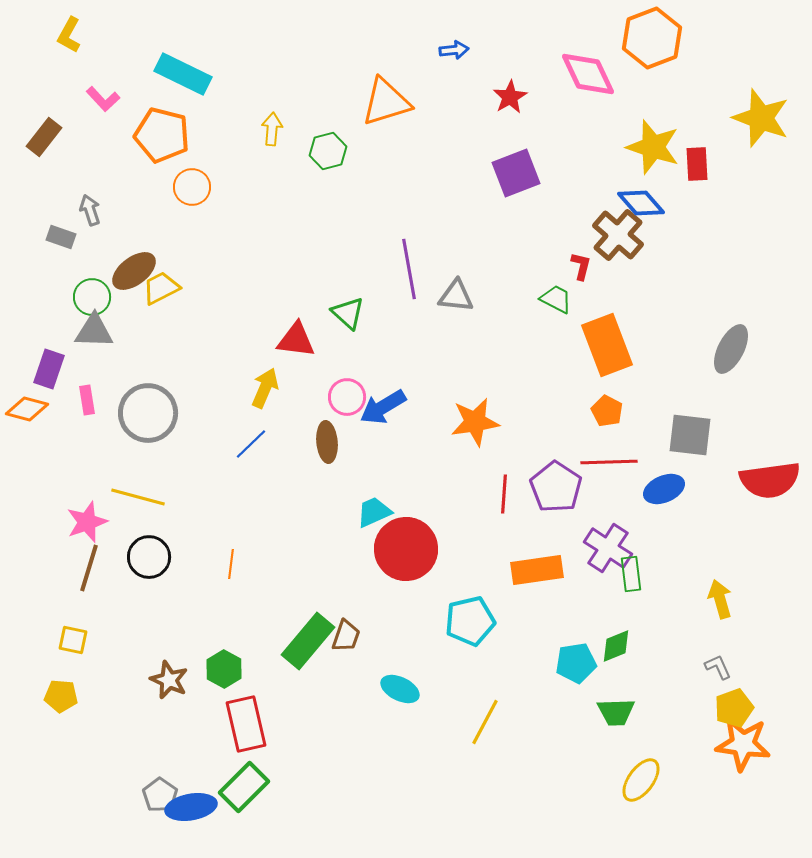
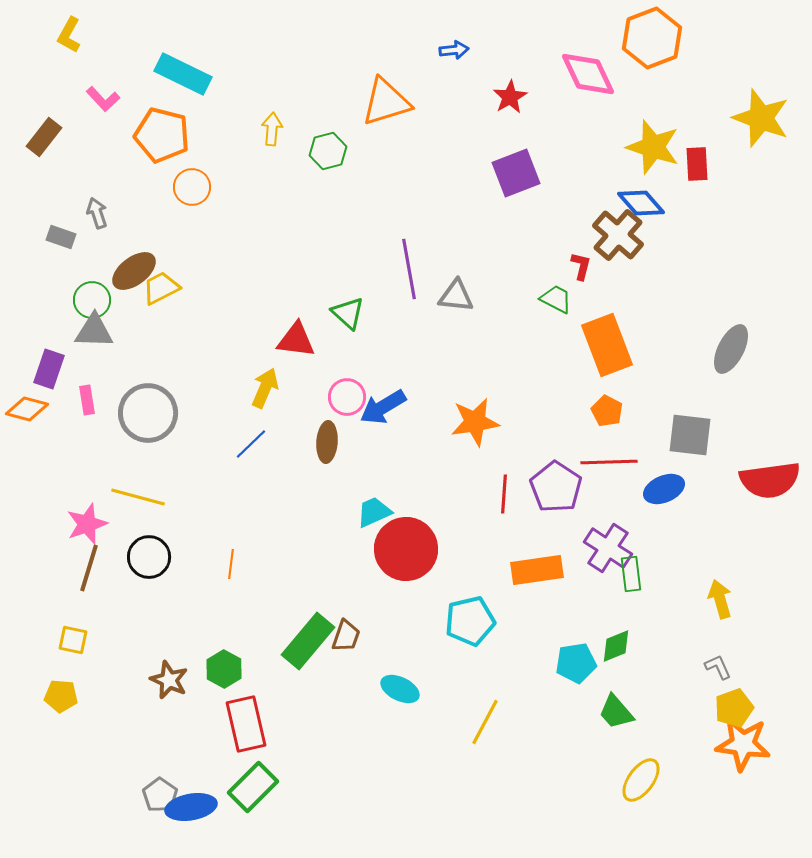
gray arrow at (90, 210): moved 7 px right, 3 px down
green circle at (92, 297): moved 3 px down
brown ellipse at (327, 442): rotated 9 degrees clockwise
pink star at (87, 522): moved 2 px down
green trapezoid at (616, 712): rotated 51 degrees clockwise
green rectangle at (244, 787): moved 9 px right
